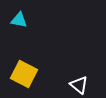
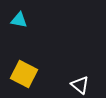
white triangle: moved 1 px right
